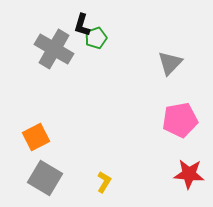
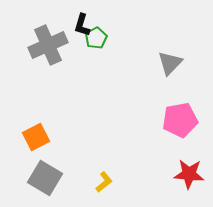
green pentagon: rotated 10 degrees counterclockwise
gray cross: moved 6 px left, 4 px up; rotated 36 degrees clockwise
yellow L-shape: rotated 20 degrees clockwise
